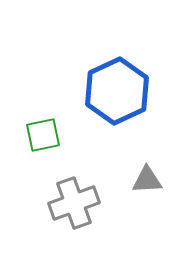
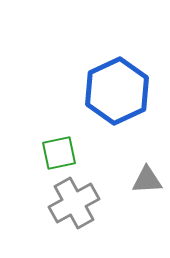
green square: moved 16 px right, 18 px down
gray cross: rotated 9 degrees counterclockwise
